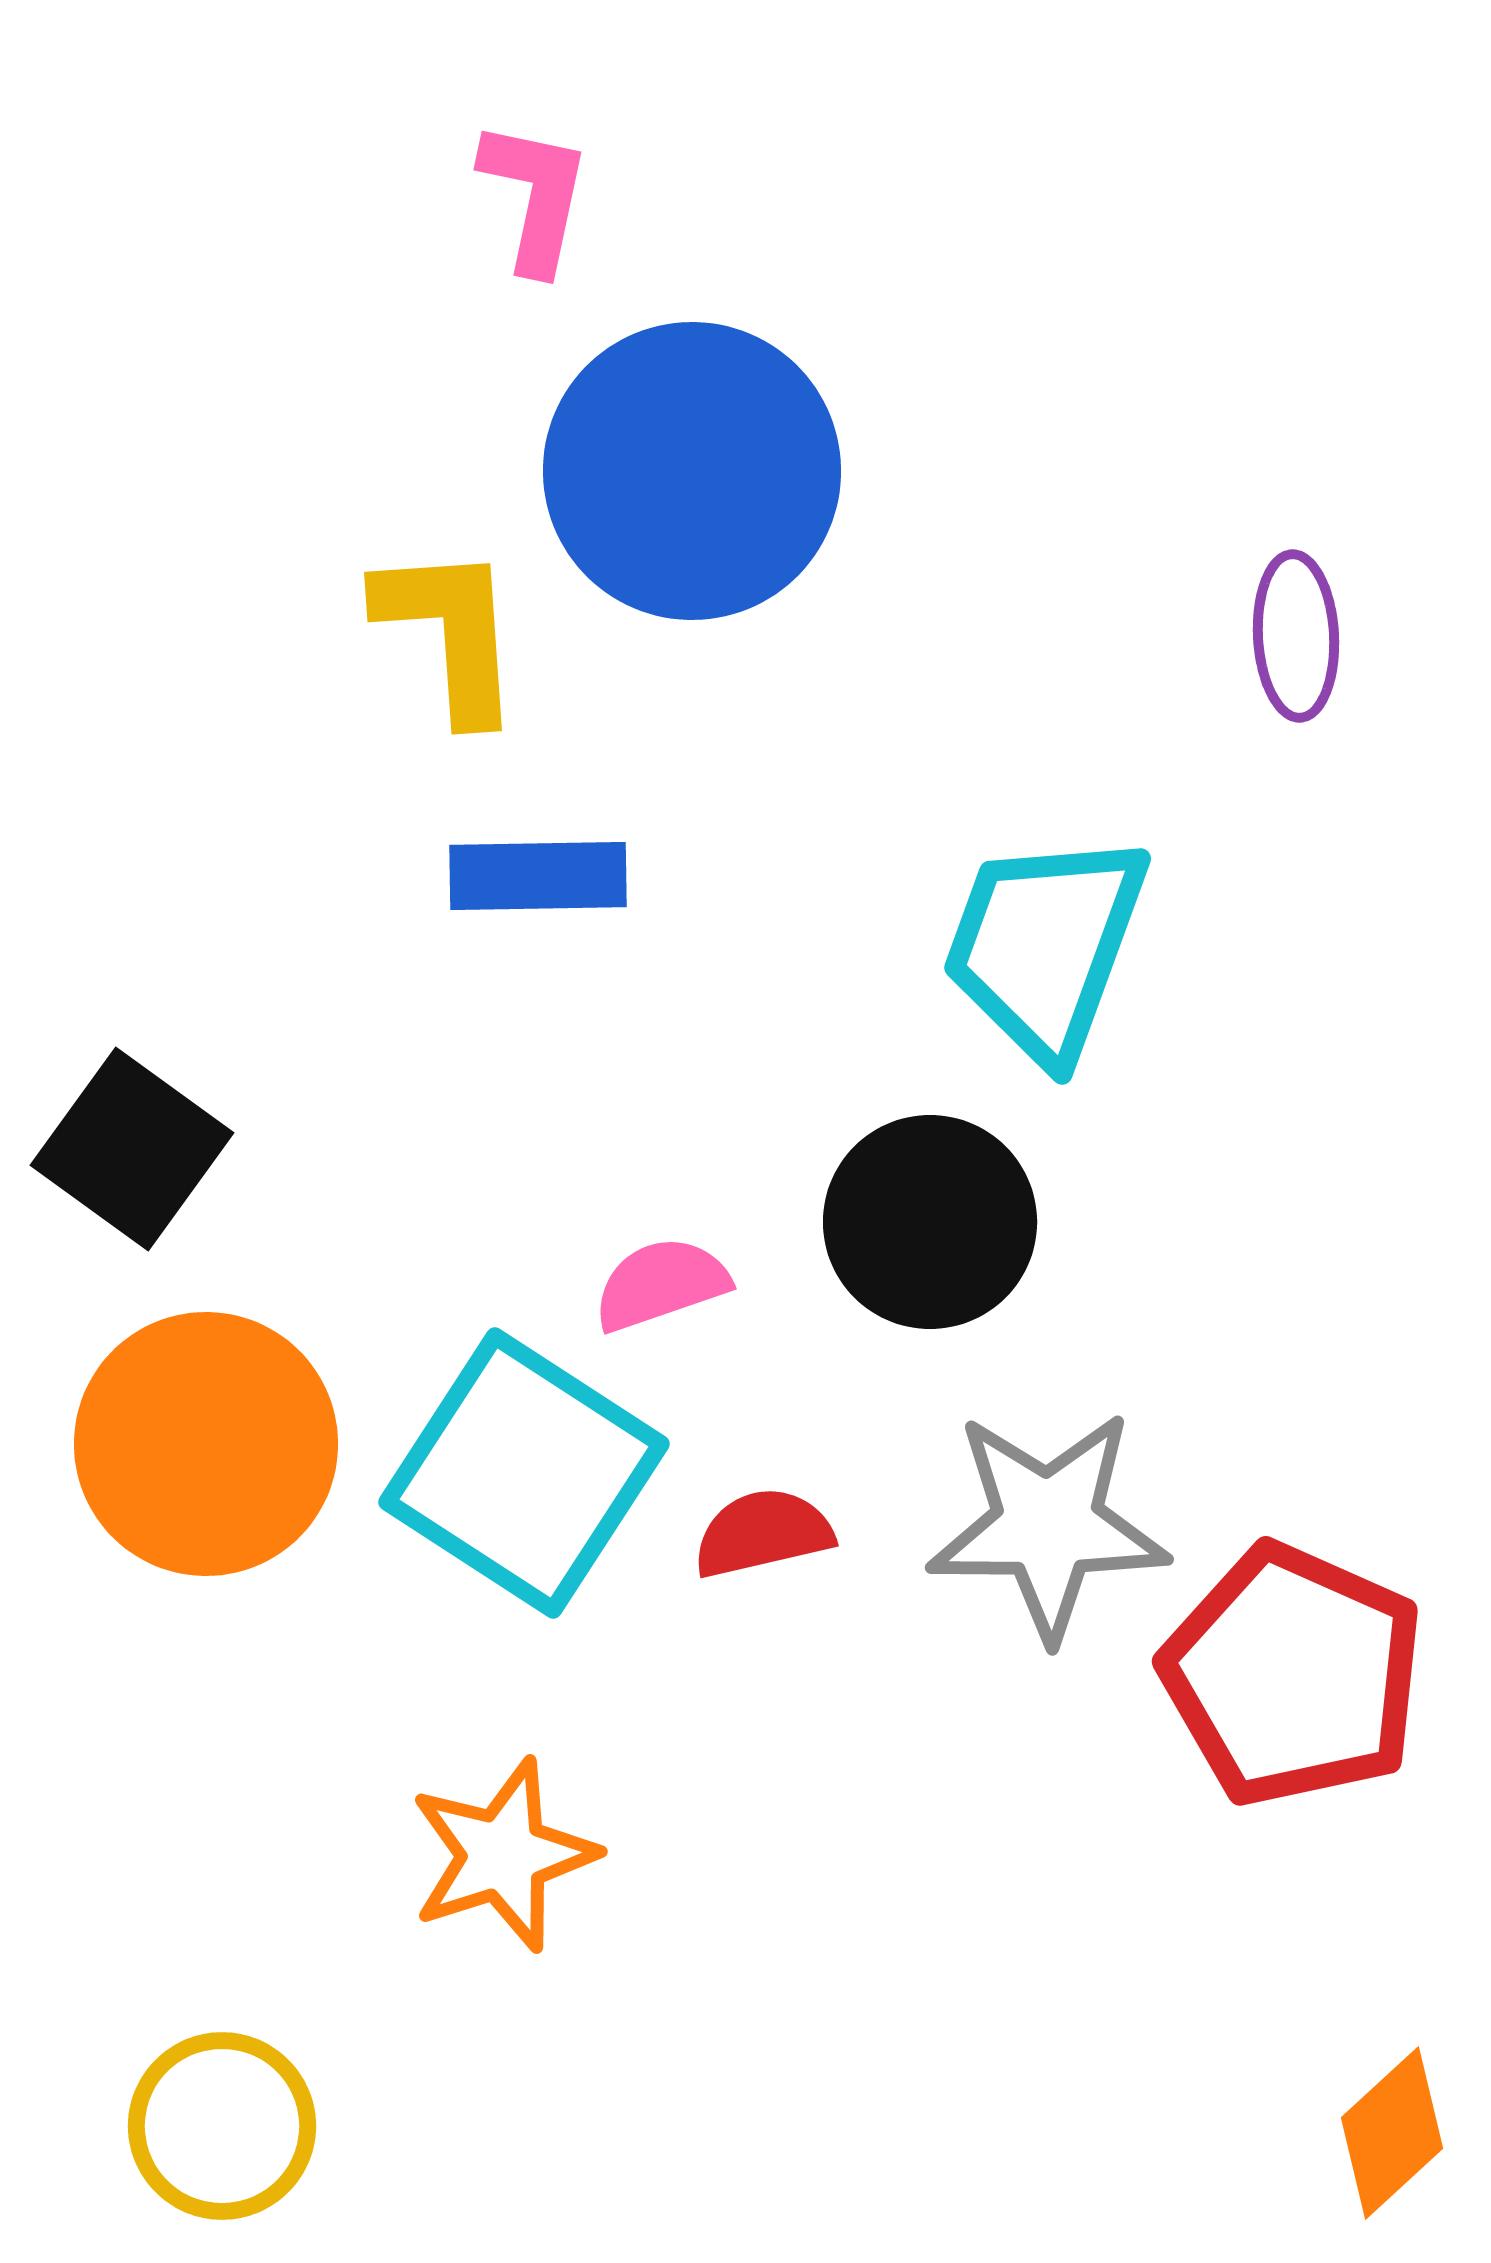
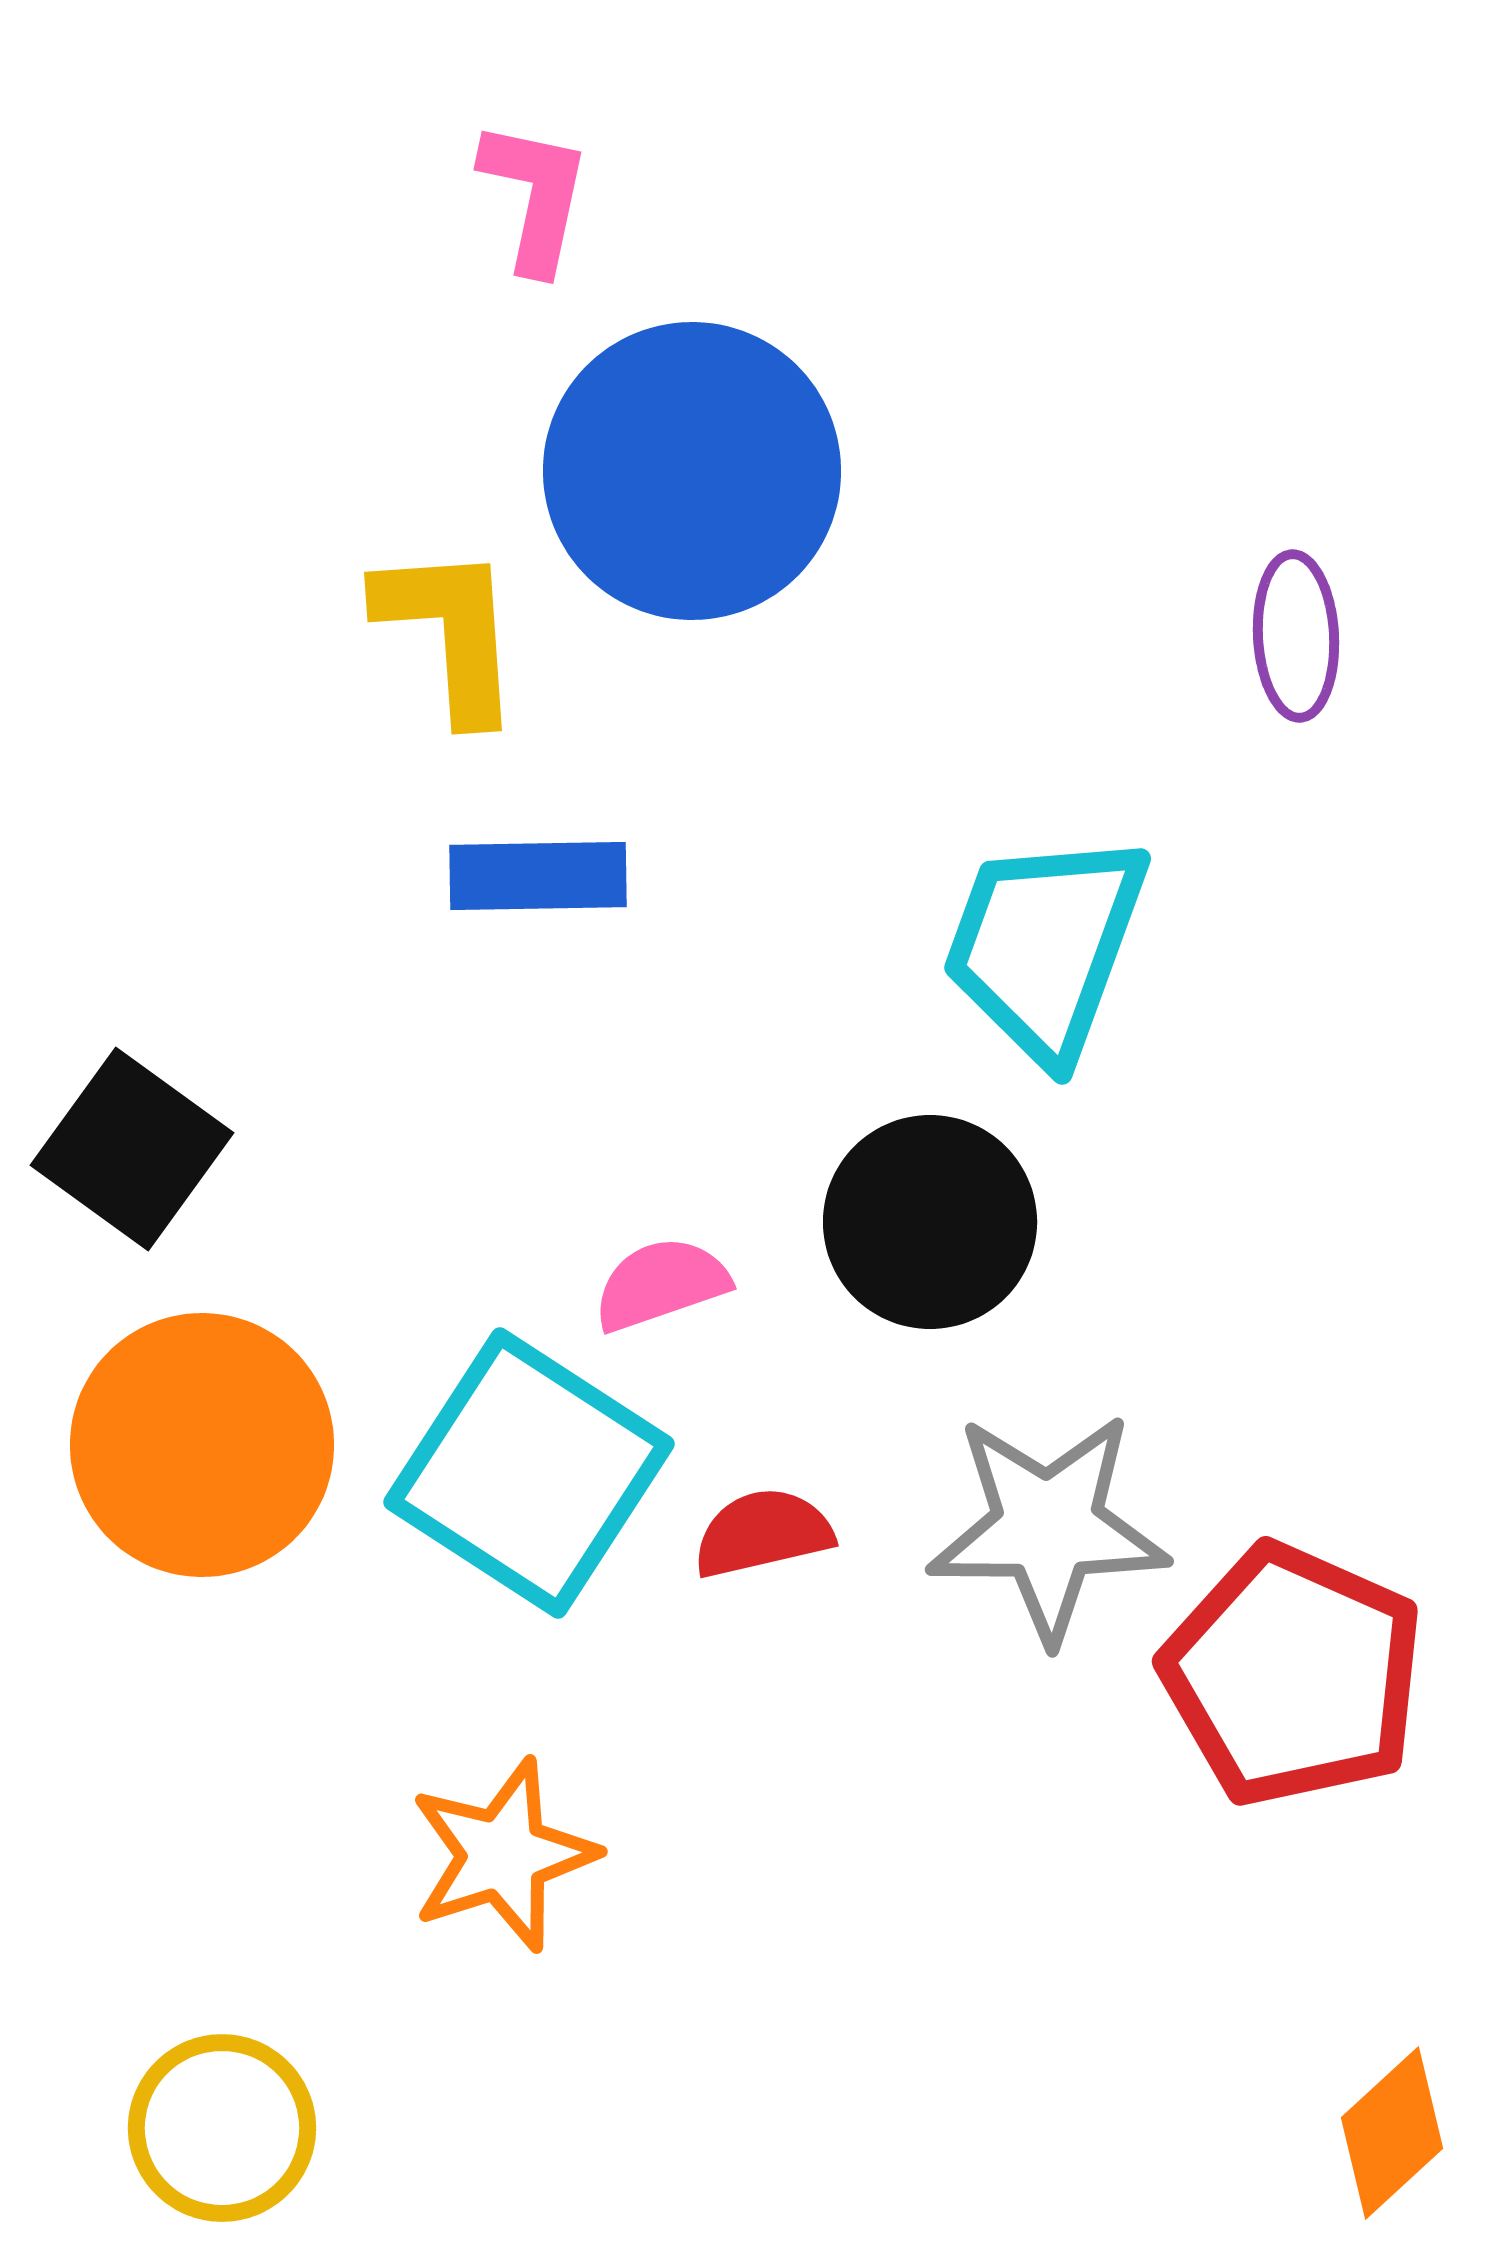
orange circle: moved 4 px left, 1 px down
cyan square: moved 5 px right
gray star: moved 2 px down
yellow circle: moved 2 px down
